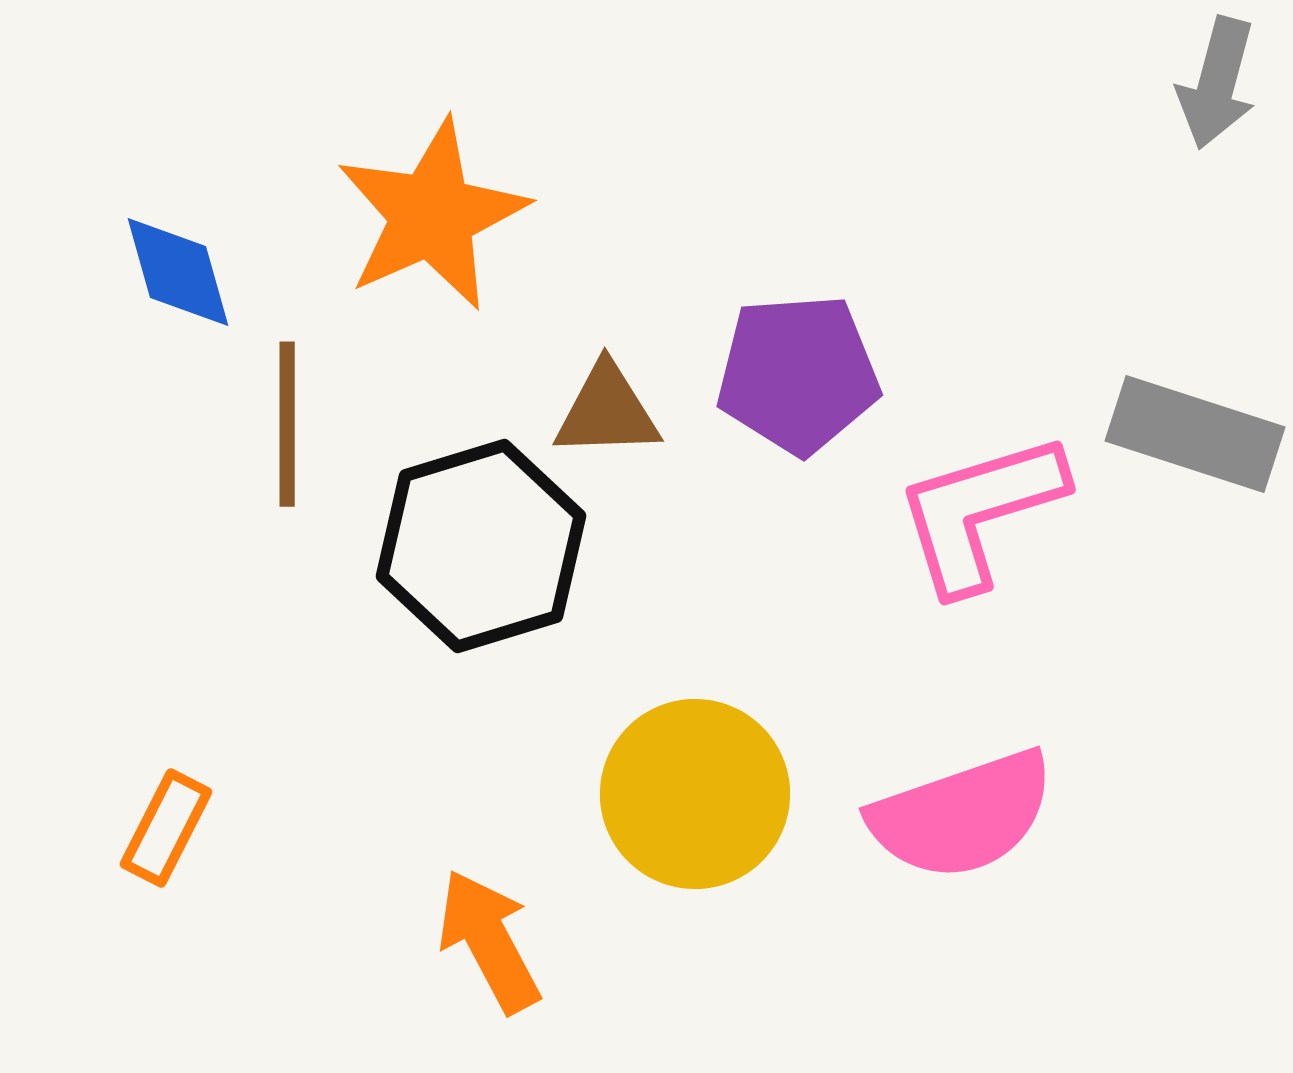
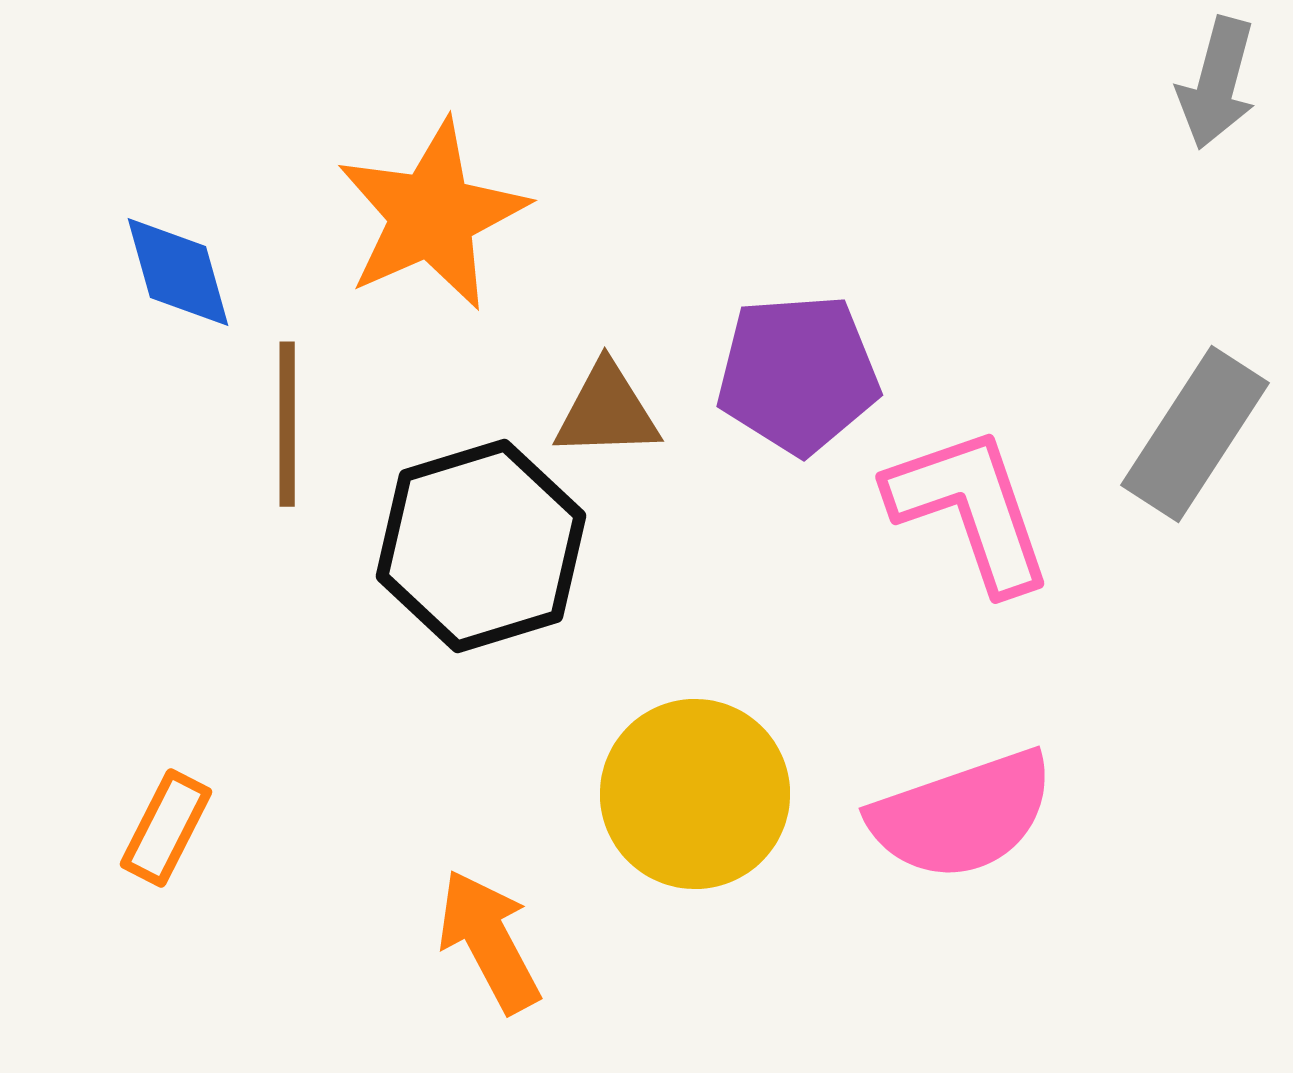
gray rectangle: rotated 75 degrees counterclockwise
pink L-shape: moved 10 px left, 3 px up; rotated 88 degrees clockwise
